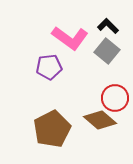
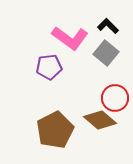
gray square: moved 1 px left, 2 px down
brown pentagon: moved 3 px right, 1 px down
